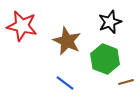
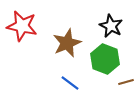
black star: moved 1 px right, 4 px down; rotated 25 degrees counterclockwise
brown star: moved 2 px down; rotated 24 degrees clockwise
blue line: moved 5 px right
